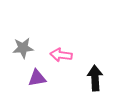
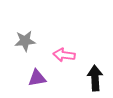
gray star: moved 2 px right, 7 px up
pink arrow: moved 3 px right
